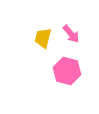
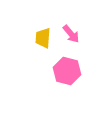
yellow trapezoid: rotated 10 degrees counterclockwise
